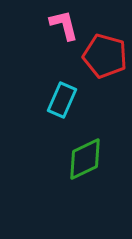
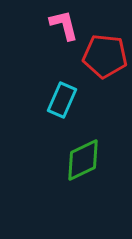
red pentagon: rotated 9 degrees counterclockwise
green diamond: moved 2 px left, 1 px down
